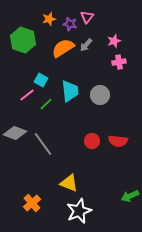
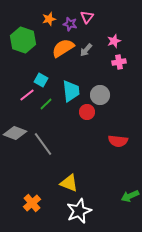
gray arrow: moved 5 px down
cyan trapezoid: moved 1 px right
red circle: moved 5 px left, 29 px up
